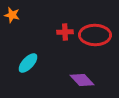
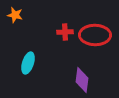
orange star: moved 3 px right
cyan ellipse: rotated 25 degrees counterclockwise
purple diamond: rotated 50 degrees clockwise
